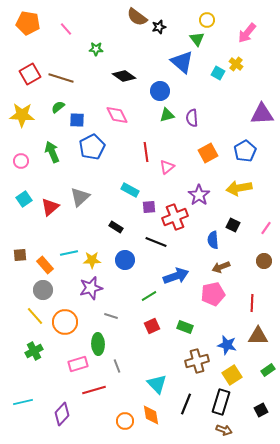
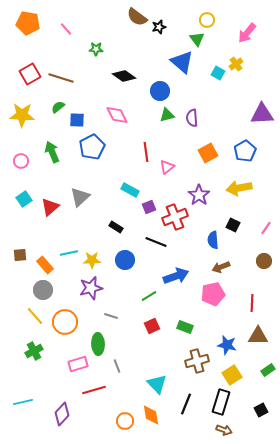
yellow cross at (236, 64): rotated 16 degrees clockwise
purple square at (149, 207): rotated 16 degrees counterclockwise
